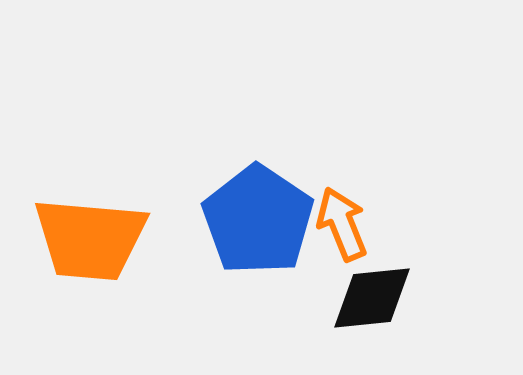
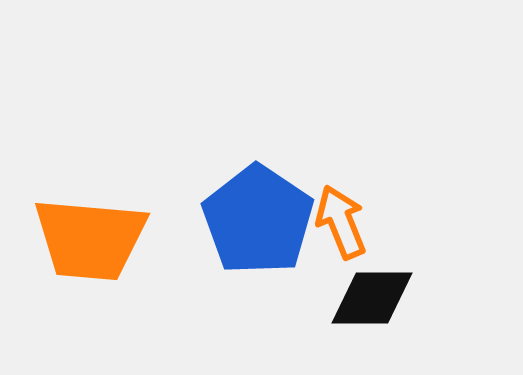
orange arrow: moved 1 px left, 2 px up
black diamond: rotated 6 degrees clockwise
